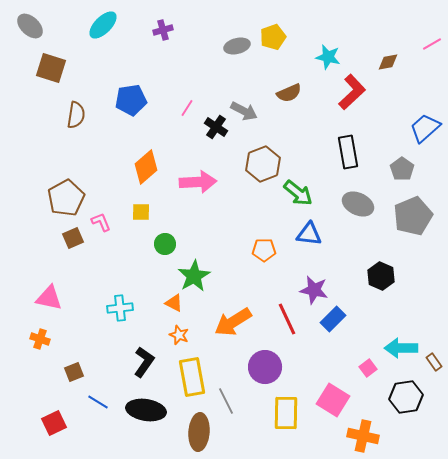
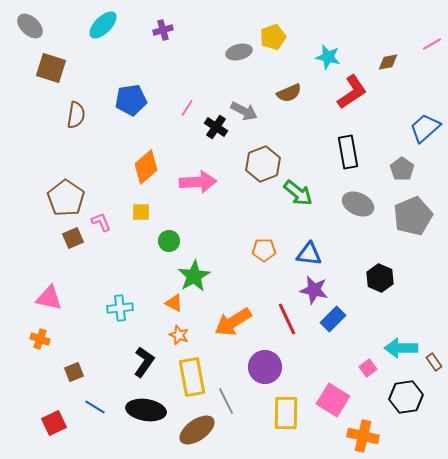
gray ellipse at (237, 46): moved 2 px right, 6 px down
red L-shape at (352, 92): rotated 9 degrees clockwise
brown pentagon at (66, 198): rotated 9 degrees counterclockwise
blue triangle at (309, 234): moved 20 px down
green circle at (165, 244): moved 4 px right, 3 px up
black hexagon at (381, 276): moved 1 px left, 2 px down
blue line at (98, 402): moved 3 px left, 5 px down
brown ellipse at (199, 432): moved 2 px left, 2 px up; rotated 51 degrees clockwise
